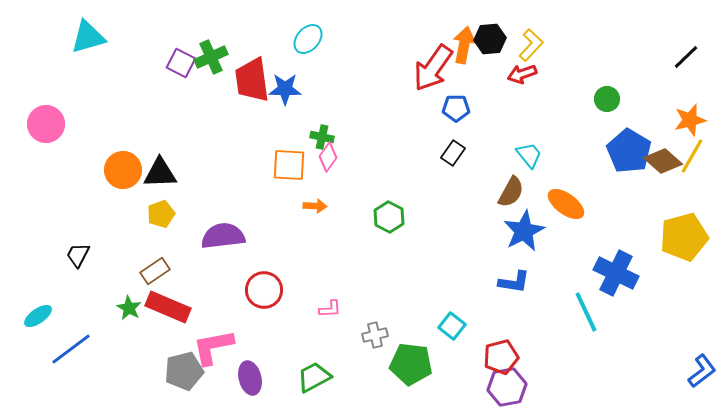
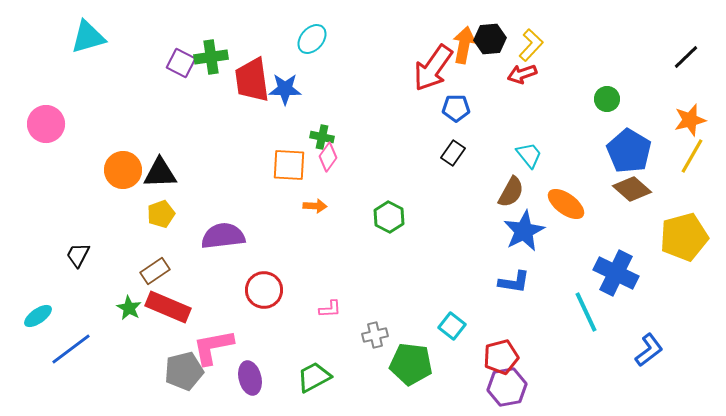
cyan ellipse at (308, 39): moved 4 px right
green cross at (211, 57): rotated 16 degrees clockwise
brown diamond at (663, 161): moved 31 px left, 28 px down
blue L-shape at (702, 371): moved 53 px left, 21 px up
